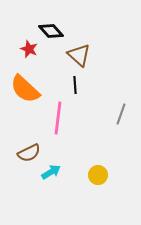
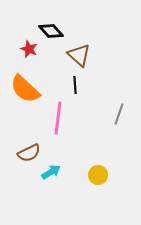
gray line: moved 2 px left
